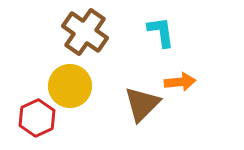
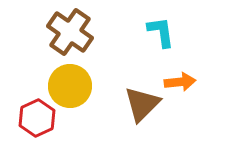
brown cross: moved 15 px left
